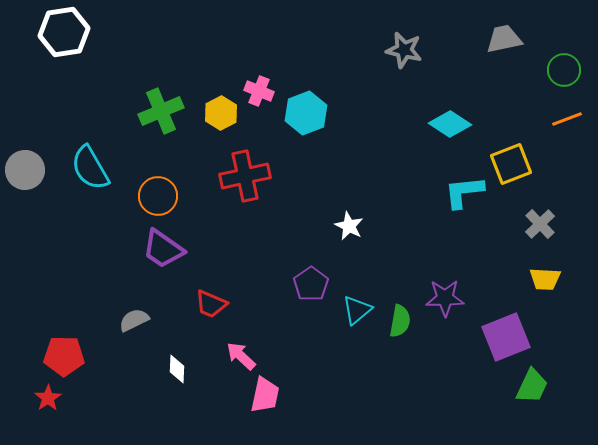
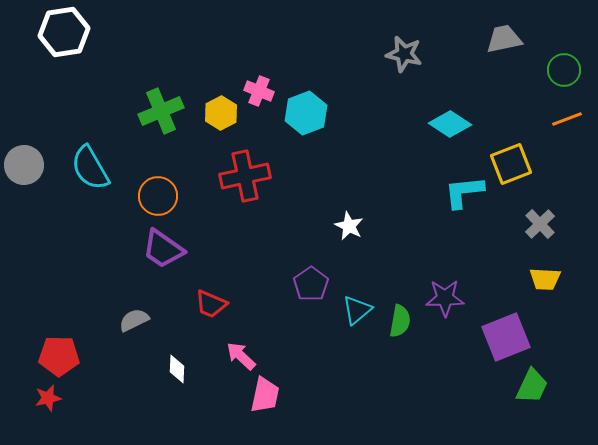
gray star: moved 4 px down
gray circle: moved 1 px left, 5 px up
red pentagon: moved 5 px left
red star: rotated 20 degrees clockwise
